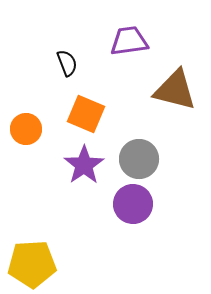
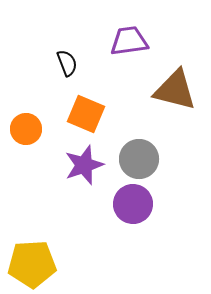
purple star: rotated 15 degrees clockwise
